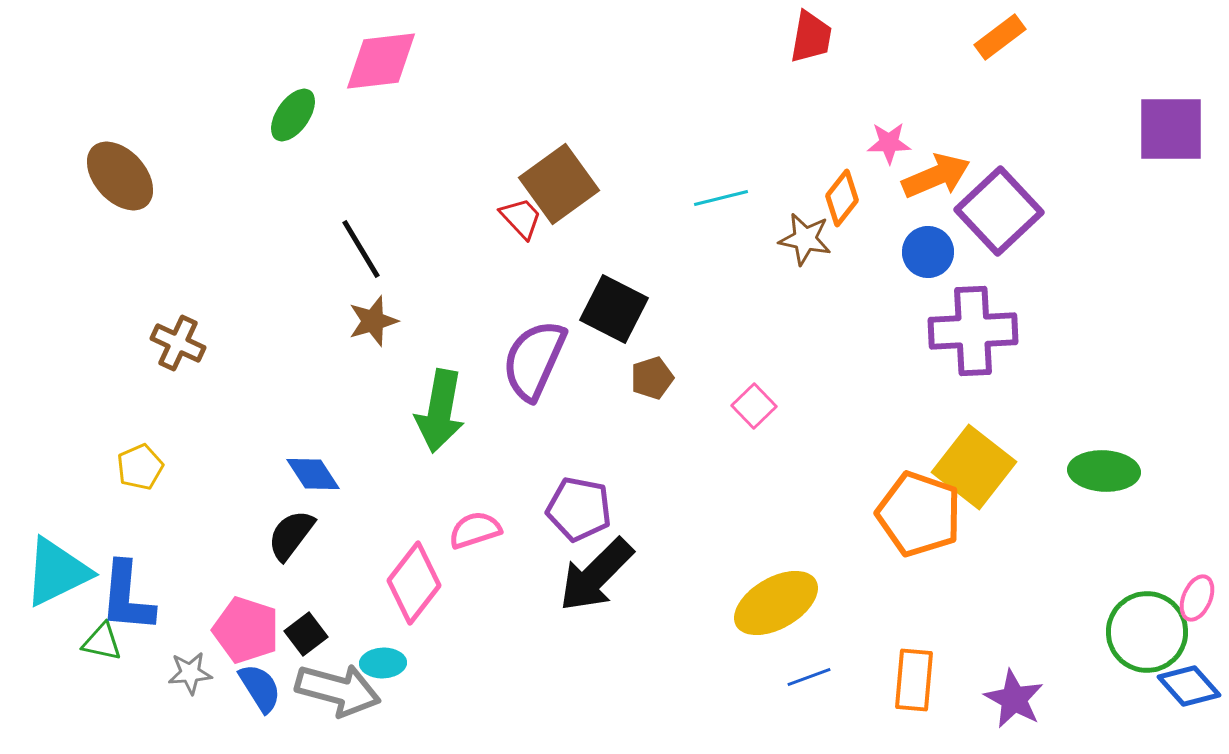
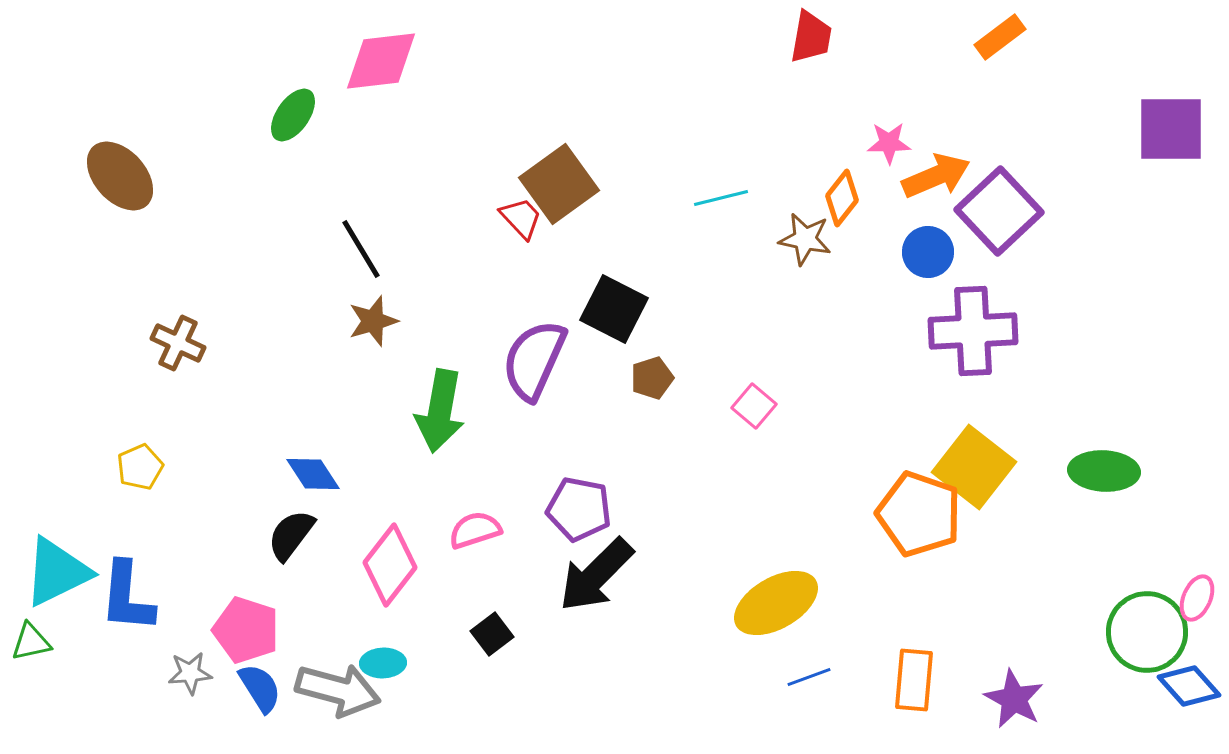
pink square at (754, 406): rotated 6 degrees counterclockwise
pink diamond at (414, 583): moved 24 px left, 18 px up
black square at (306, 634): moved 186 px right
green triangle at (102, 642): moved 71 px left; rotated 24 degrees counterclockwise
